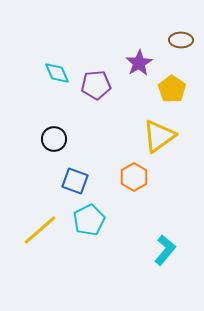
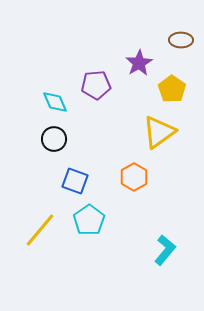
cyan diamond: moved 2 px left, 29 px down
yellow triangle: moved 4 px up
cyan pentagon: rotated 8 degrees counterclockwise
yellow line: rotated 9 degrees counterclockwise
